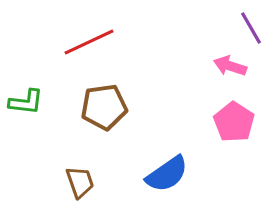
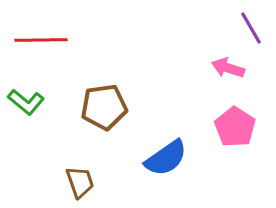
red line: moved 48 px left, 2 px up; rotated 24 degrees clockwise
pink arrow: moved 2 px left, 2 px down
green L-shape: rotated 33 degrees clockwise
pink pentagon: moved 1 px right, 5 px down
blue semicircle: moved 1 px left, 16 px up
